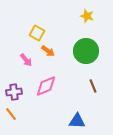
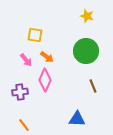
yellow square: moved 2 px left, 2 px down; rotated 21 degrees counterclockwise
orange arrow: moved 1 px left, 6 px down
pink diamond: moved 1 px left, 6 px up; rotated 45 degrees counterclockwise
purple cross: moved 6 px right
orange line: moved 13 px right, 11 px down
blue triangle: moved 2 px up
